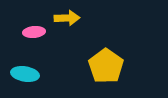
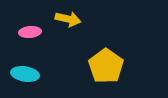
yellow arrow: moved 1 px right, 1 px down; rotated 15 degrees clockwise
pink ellipse: moved 4 px left
